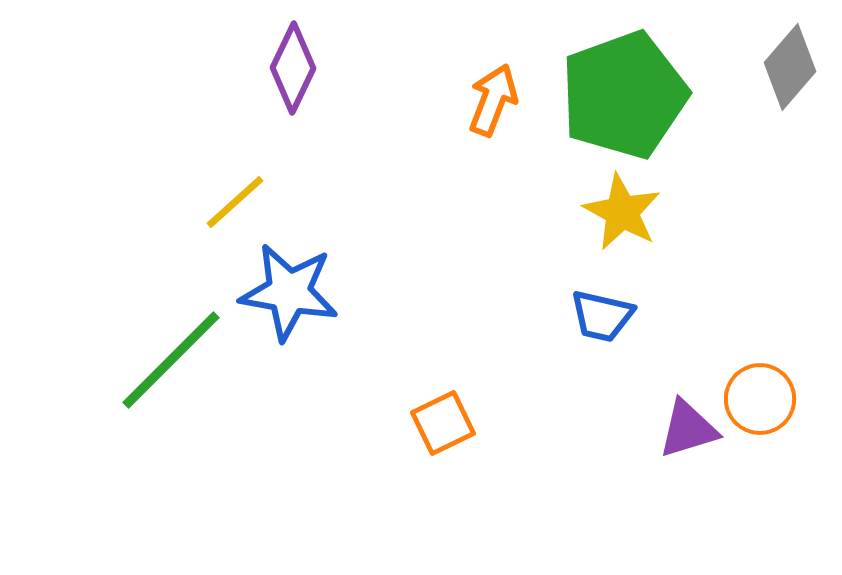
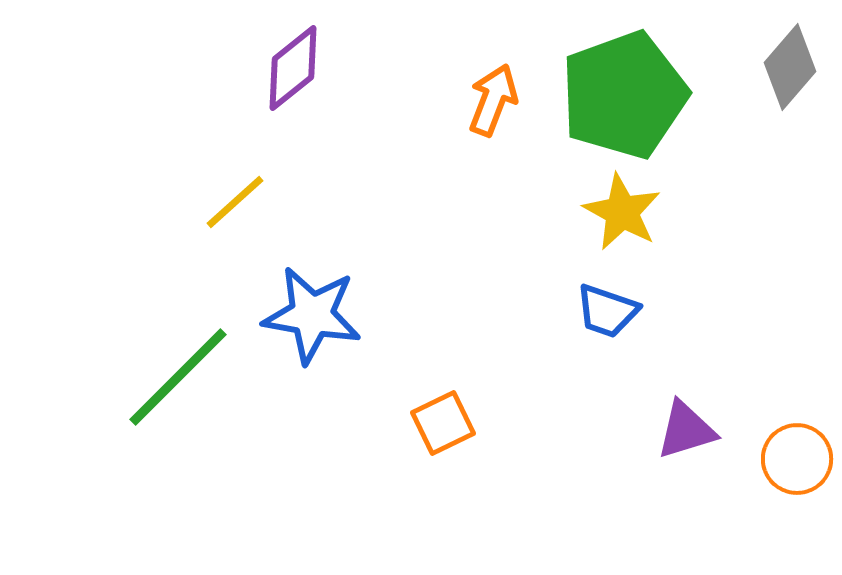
purple diamond: rotated 26 degrees clockwise
blue star: moved 23 px right, 23 px down
blue trapezoid: moved 5 px right, 5 px up; rotated 6 degrees clockwise
green line: moved 7 px right, 17 px down
orange circle: moved 37 px right, 60 px down
purple triangle: moved 2 px left, 1 px down
